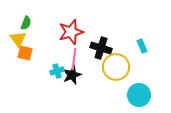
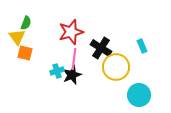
yellow triangle: moved 1 px left, 2 px up
black cross: rotated 15 degrees clockwise
